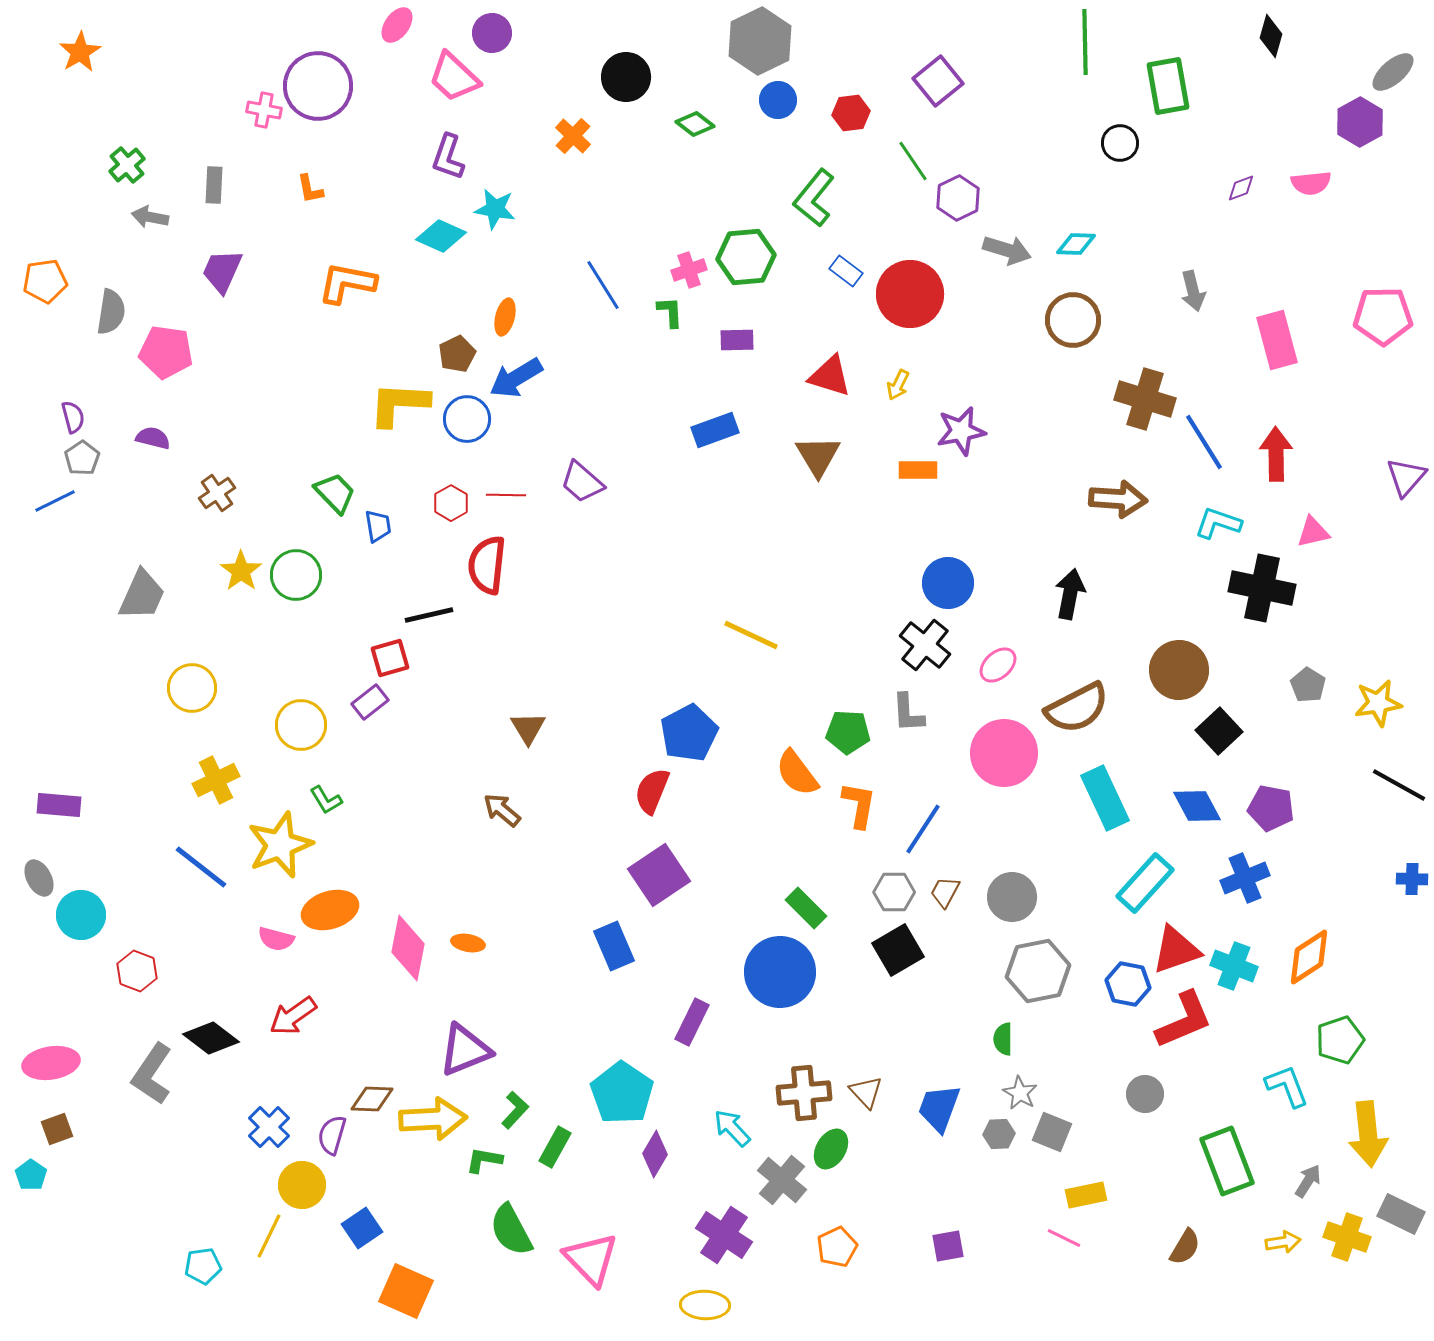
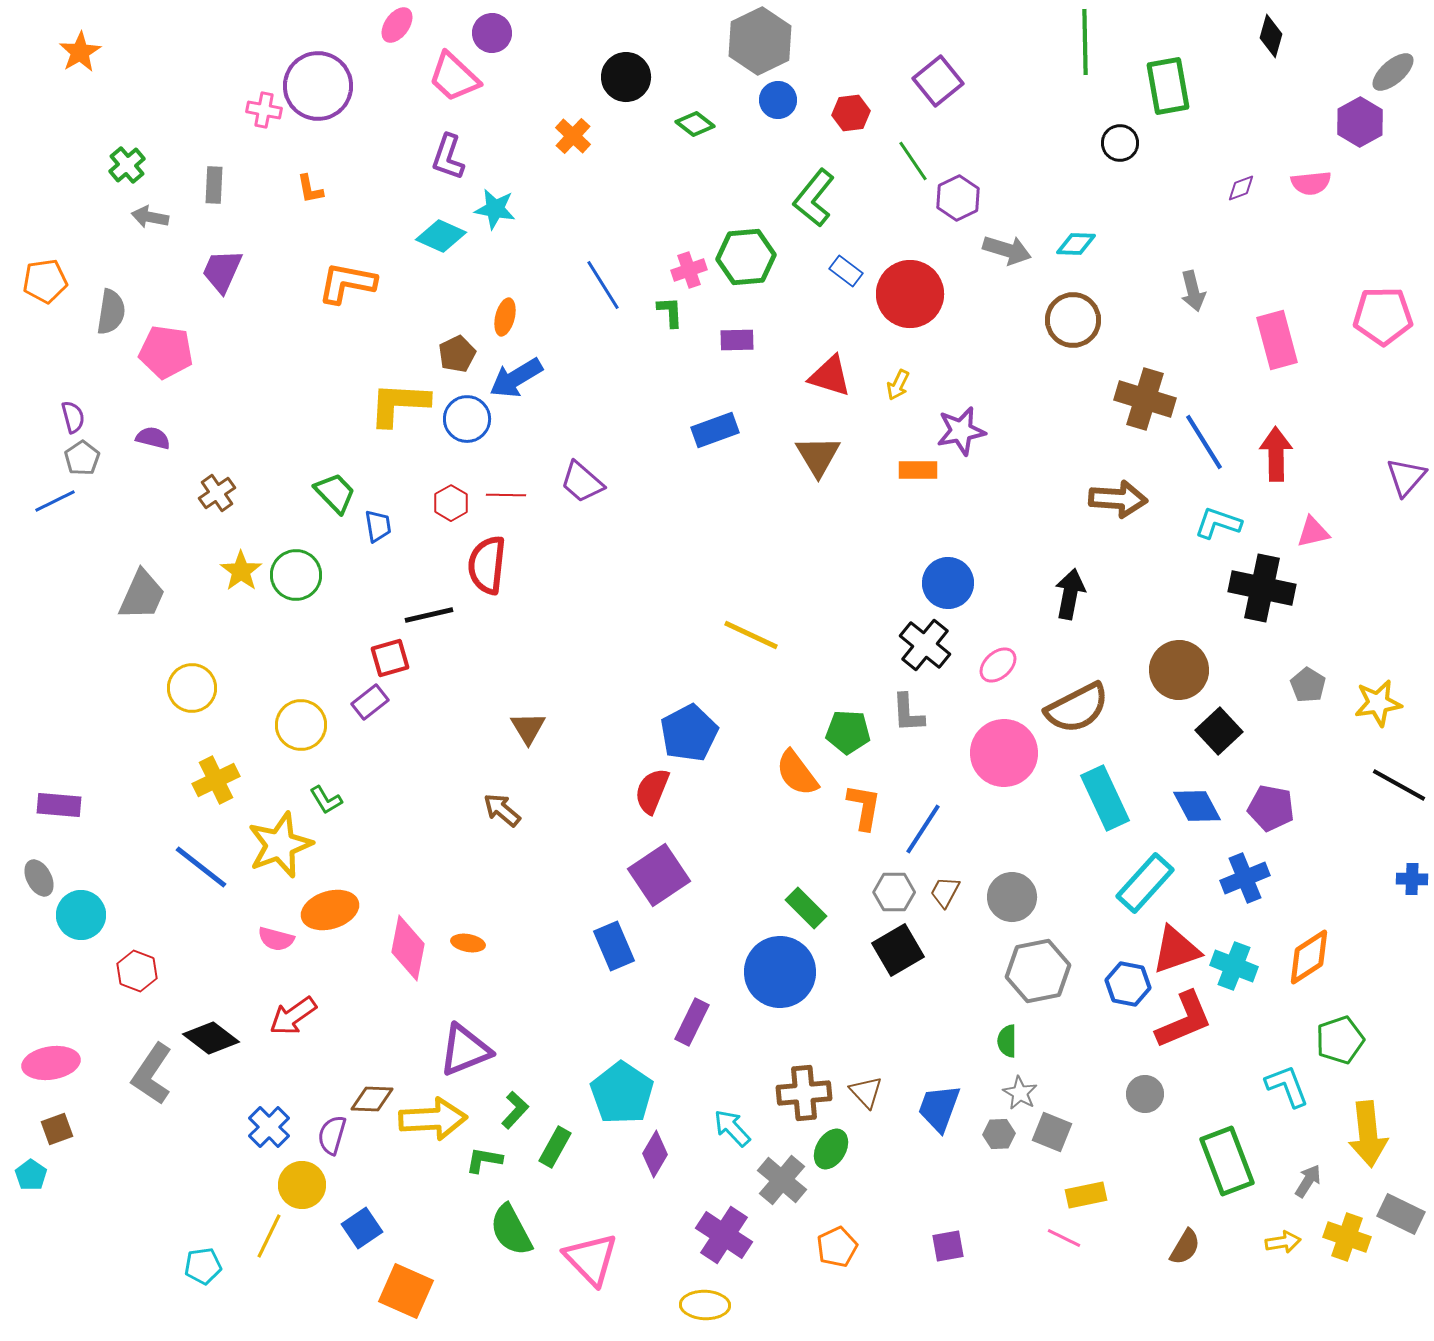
orange L-shape at (859, 805): moved 5 px right, 2 px down
green semicircle at (1003, 1039): moved 4 px right, 2 px down
